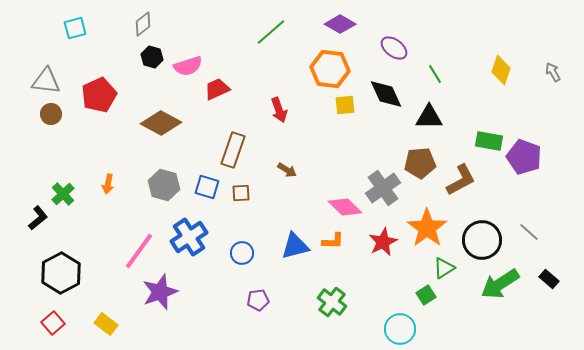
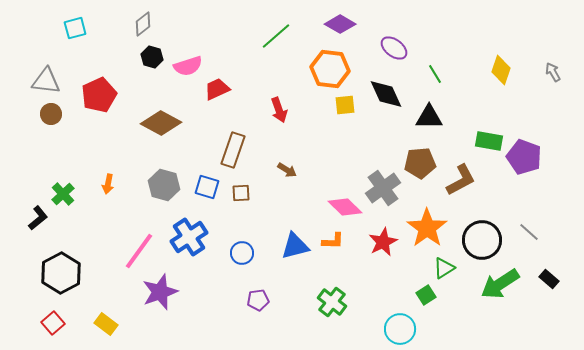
green line at (271, 32): moved 5 px right, 4 px down
